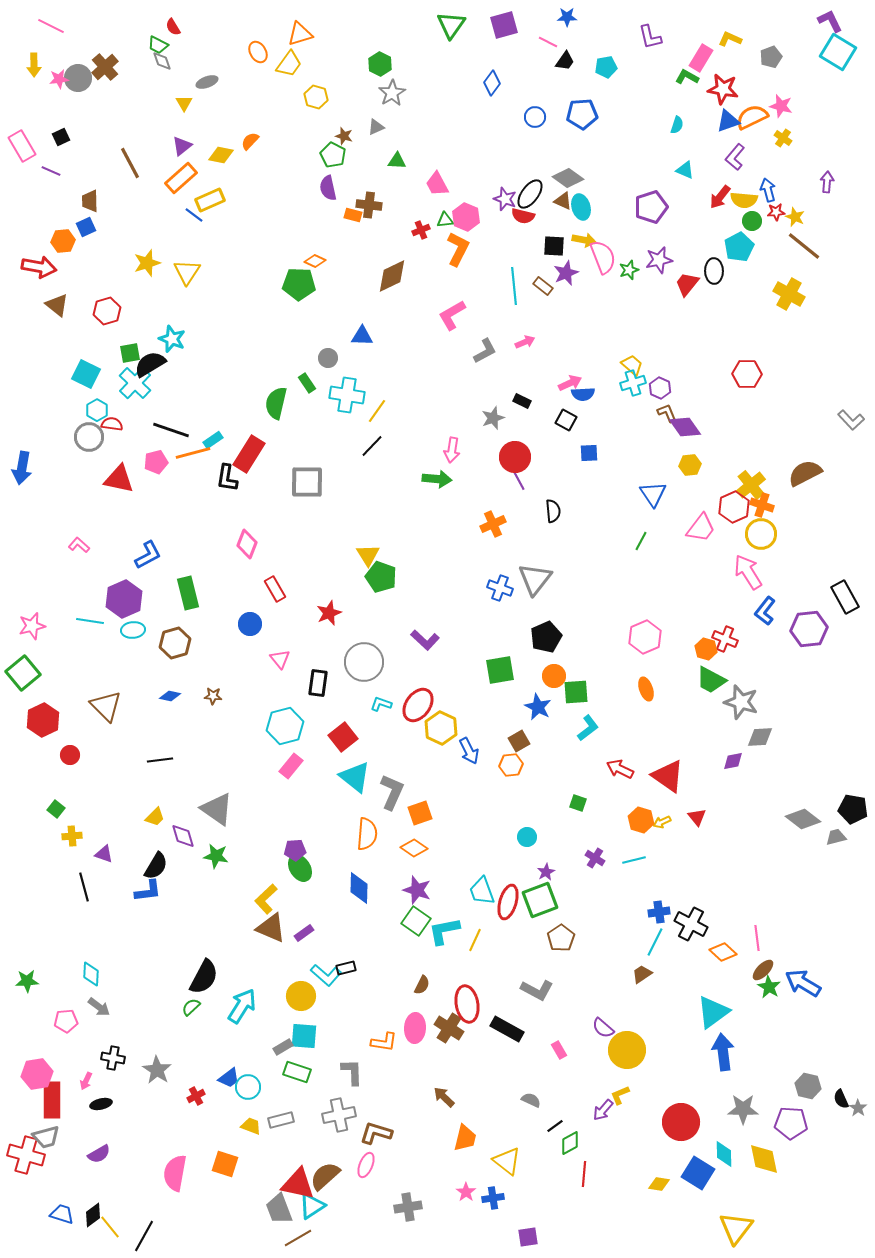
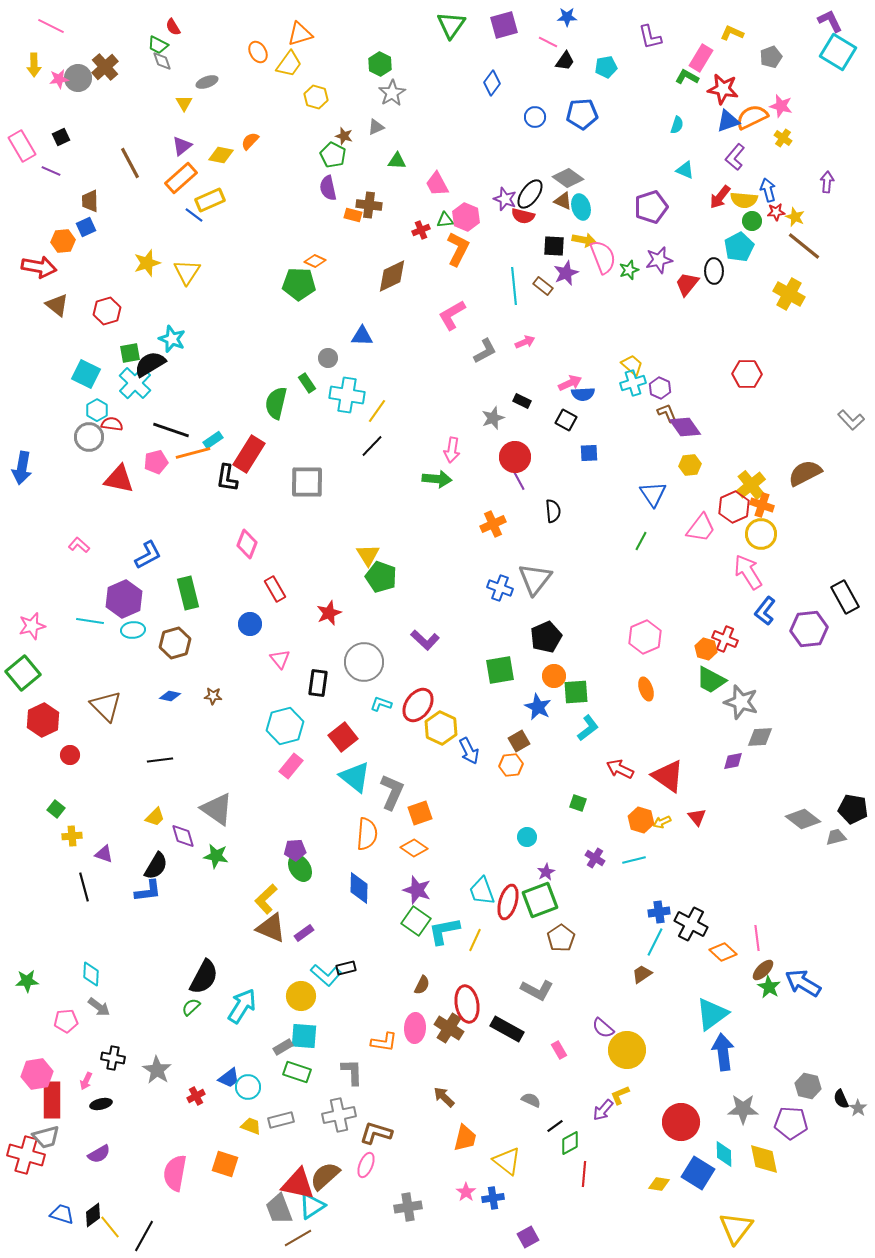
yellow L-shape at (730, 39): moved 2 px right, 6 px up
cyan triangle at (713, 1012): moved 1 px left, 2 px down
purple square at (528, 1237): rotated 20 degrees counterclockwise
